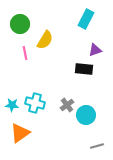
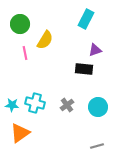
cyan circle: moved 12 px right, 8 px up
